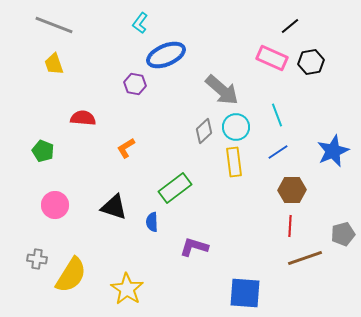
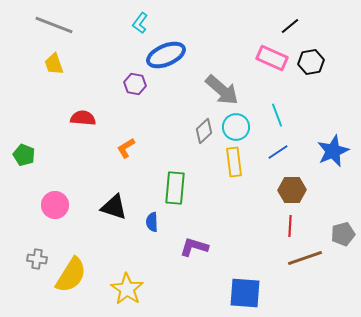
green pentagon: moved 19 px left, 4 px down
green rectangle: rotated 48 degrees counterclockwise
